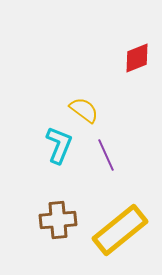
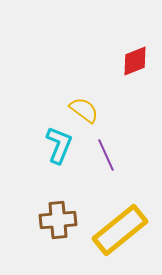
red diamond: moved 2 px left, 3 px down
